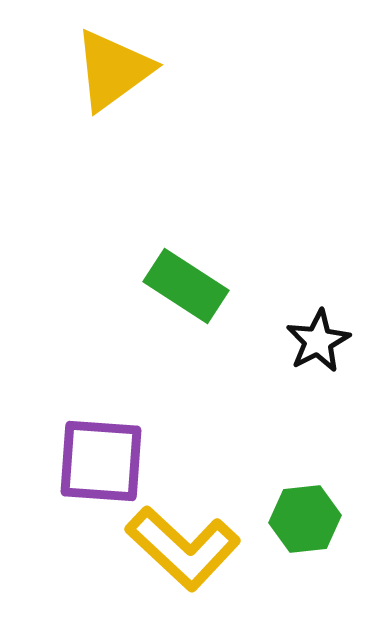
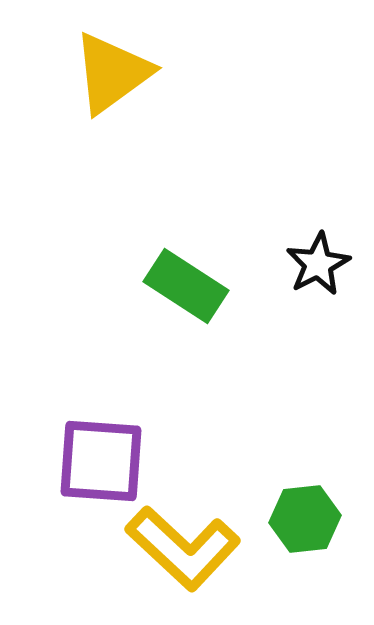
yellow triangle: moved 1 px left, 3 px down
black star: moved 77 px up
